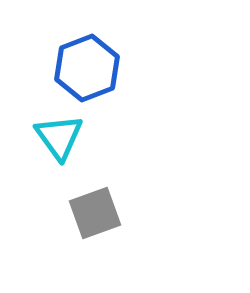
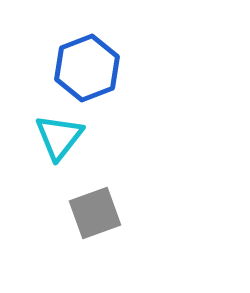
cyan triangle: rotated 14 degrees clockwise
